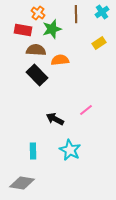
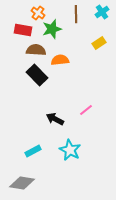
cyan rectangle: rotated 63 degrees clockwise
